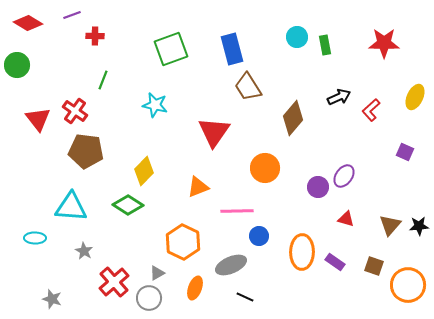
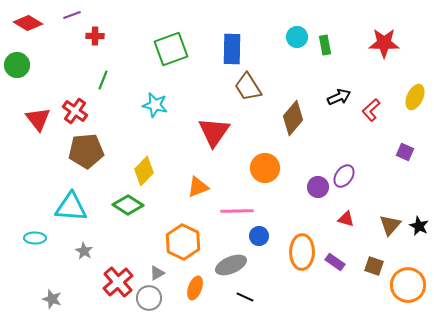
blue rectangle at (232, 49): rotated 16 degrees clockwise
brown pentagon at (86, 151): rotated 12 degrees counterclockwise
black star at (419, 226): rotated 30 degrees clockwise
red cross at (114, 282): moved 4 px right
